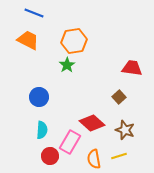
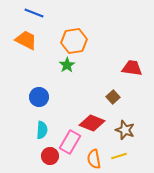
orange trapezoid: moved 2 px left
brown square: moved 6 px left
red diamond: rotated 20 degrees counterclockwise
